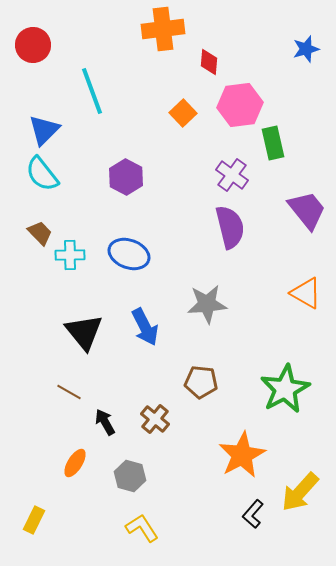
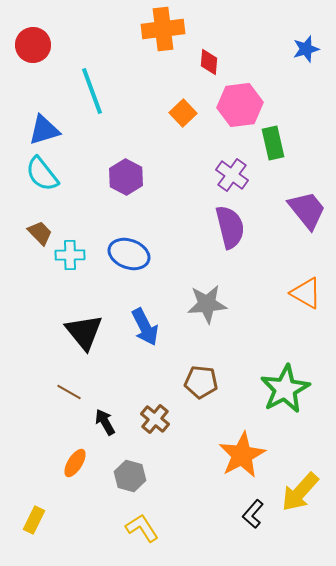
blue triangle: rotated 28 degrees clockwise
